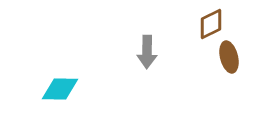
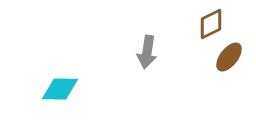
gray arrow: rotated 8 degrees clockwise
brown ellipse: rotated 52 degrees clockwise
